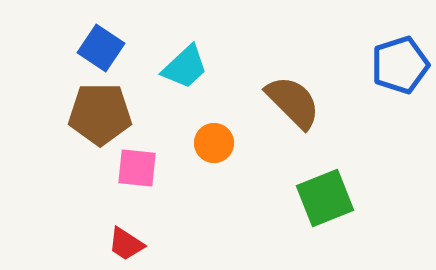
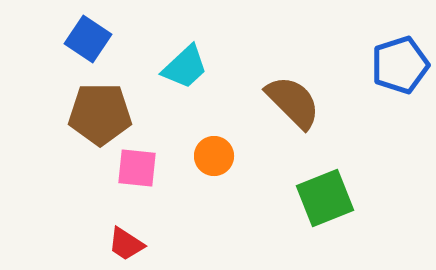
blue square: moved 13 px left, 9 px up
orange circle: moved 13 px down
